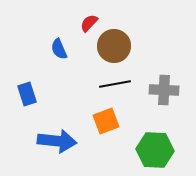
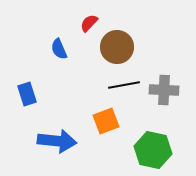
brown circle: moved 3 px right, 1 px down
black line: moved 9 px right, 1 px down
green hexagon: moved 2 px left; rotated 9 degrees clockwise
